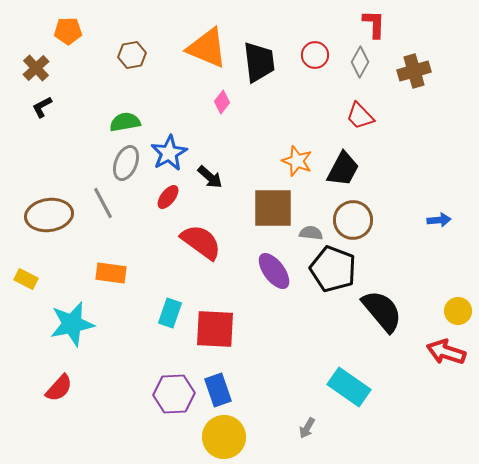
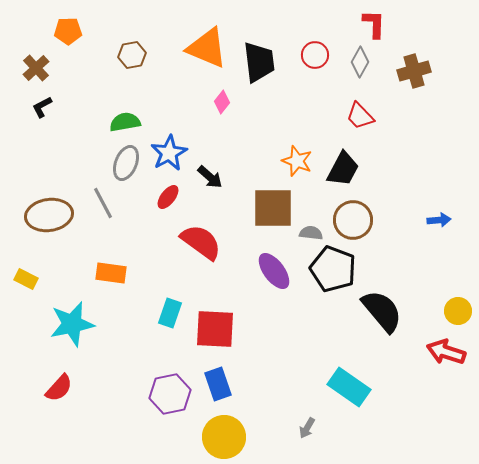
blue rectangle at (218, 390): moved 6 px up
purple hexagon at (174, 394): moved 4 px left; rotated 9 degrees counterclockwise
